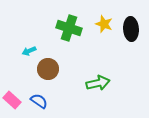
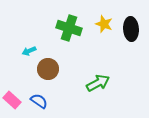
green arrow: rotated 15 degrees counterclockwise
